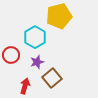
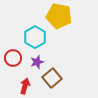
yellow pentagon: rotated 25 degrees clockwise
red circle: moved 2 px right, 3 px down
